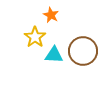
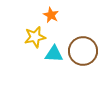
yellow star: rotated 25 degrees clockwise
cyan triangle: moved 1 px up
